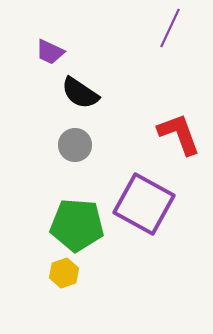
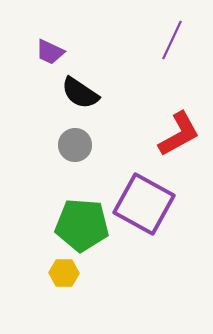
purple line: moved 2 px right, 12 px down
red L-shape: rotated 81 degrees clockwise
green pentagon: moved 5 px right
yellow hexagon: rotated 20 degrees clockwise
